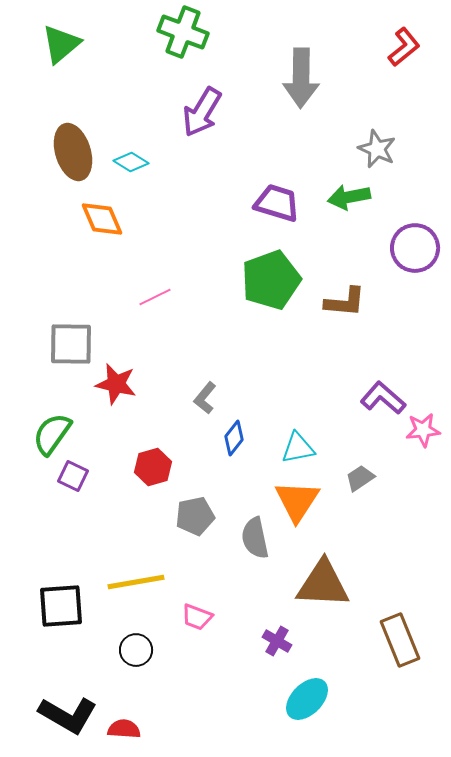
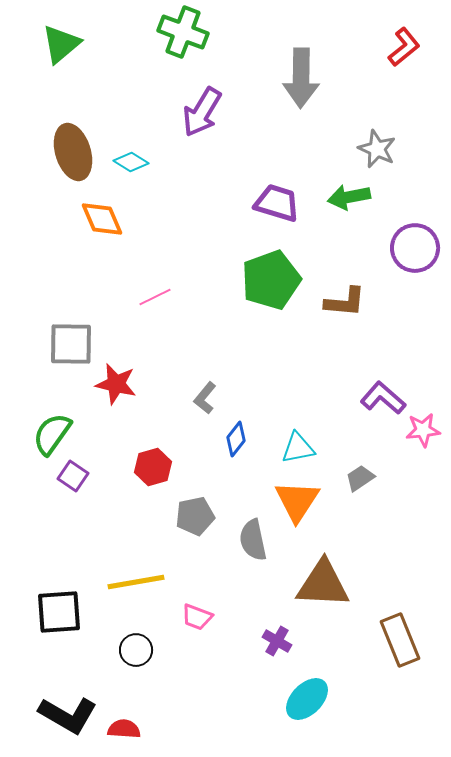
blue diamond: moved 2 px right, 1 px down
purple square: rotated 8 degrees clockwise
gray semicircle: moved 2 px left, 2 px down
black square: moved 2 px left, 6 px down
